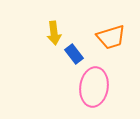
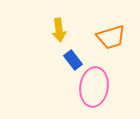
yellow arrow: moved 5 px right, 3 px up
blue rectangle: moved 1 px left, 6 px down
